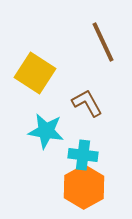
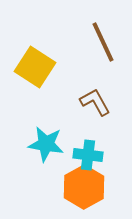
yellow square: moved 6 px up
brown L-shape: moved 8 px right, 1 px up
cyan star: moved 13 px down
cyan cross: moved 5 px right
